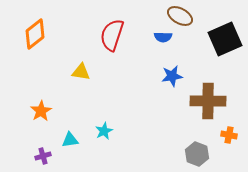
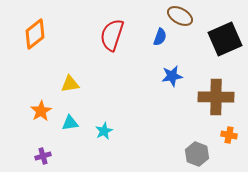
blue semicircle: moved 3 px left; rotated 72 degrees counterclockwise
yellow triangle: moved 11 px left, 12 px down; rotated 18 degrees counterclockwise
brown cross: moved 8 px right, 4 px up
cyan triangle: moved 17 px up
